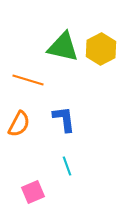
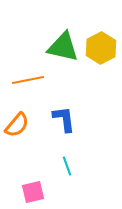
yellow hexagon: moved 1 px up
orange line: rotated 28 degrees counterclockwise
orange semicircle: moved 2 px left, 1 px down; rotated 12 degrees clockwise
pink square: rotated 10 degrees clockwise
